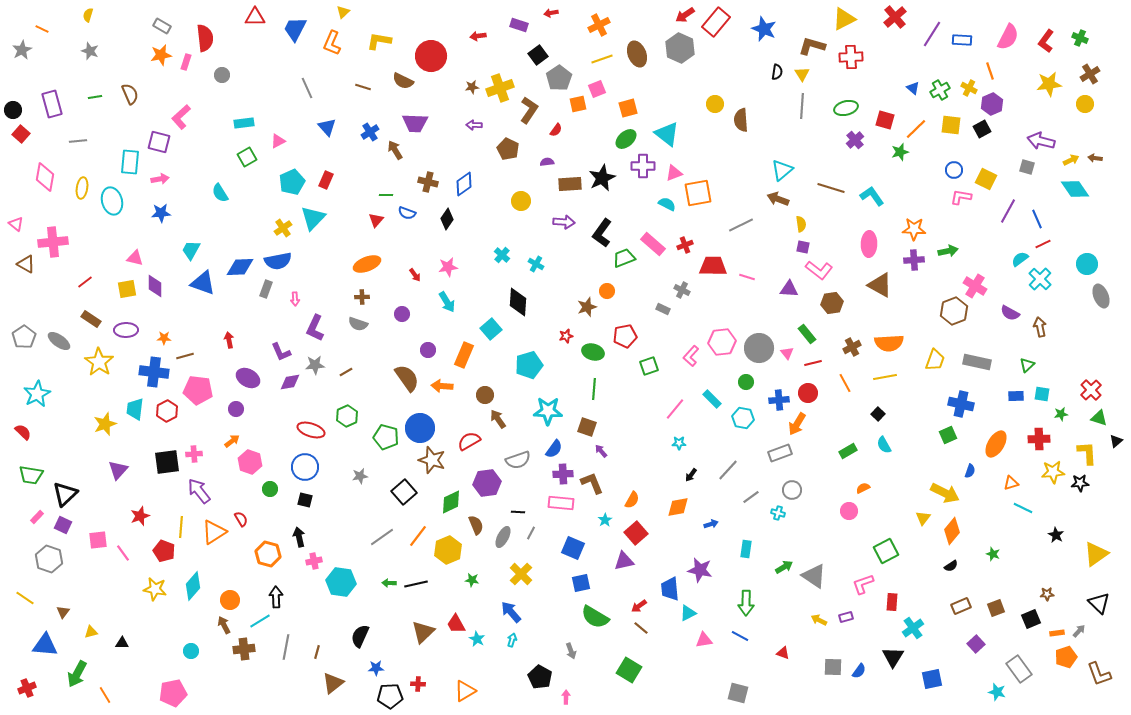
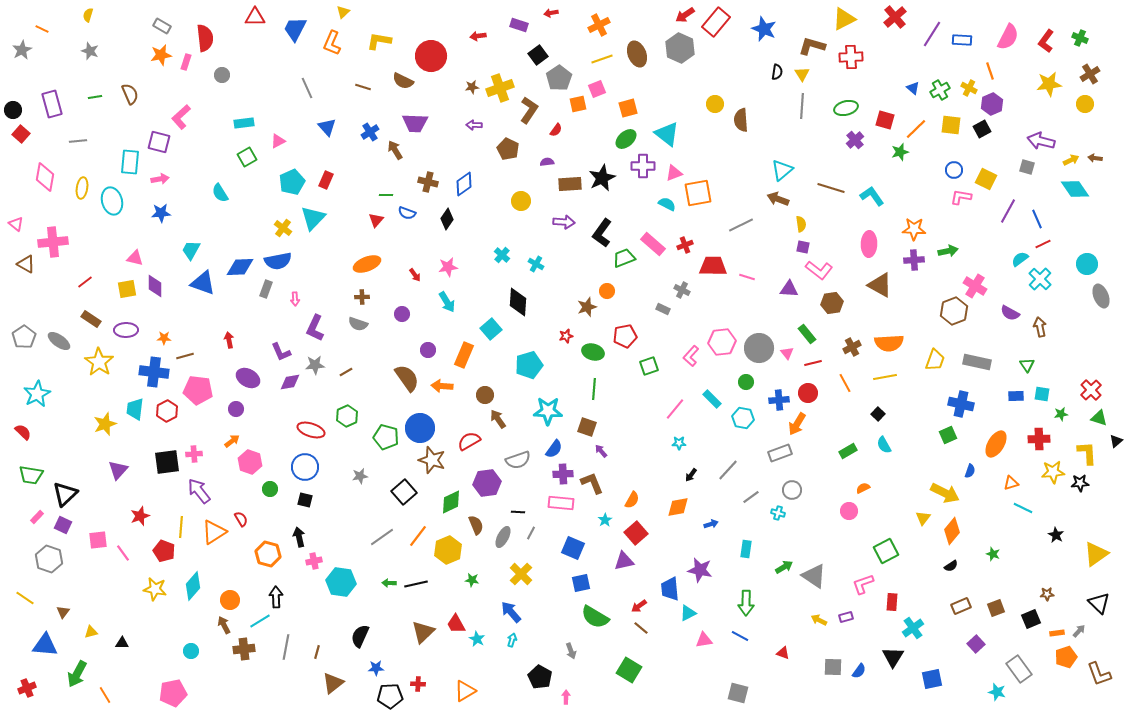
yellow cross at (283, 228): rotated 18 degrees counterclockwise
green triangle at (1027, 365): rotated 21 degrees counterclockwise
